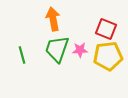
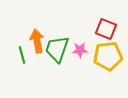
orange arrow: moved 16 px left, 22 px down
